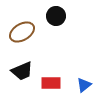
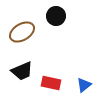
red rectangle: rotated 12 degrees clockwise
